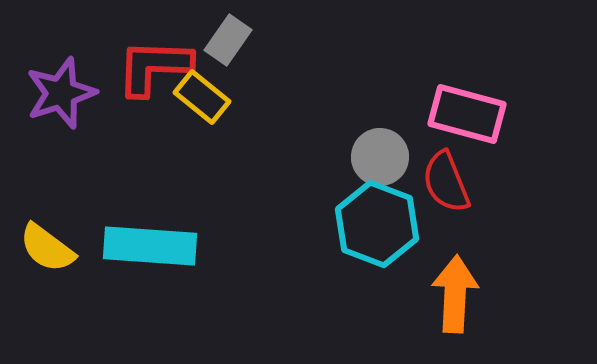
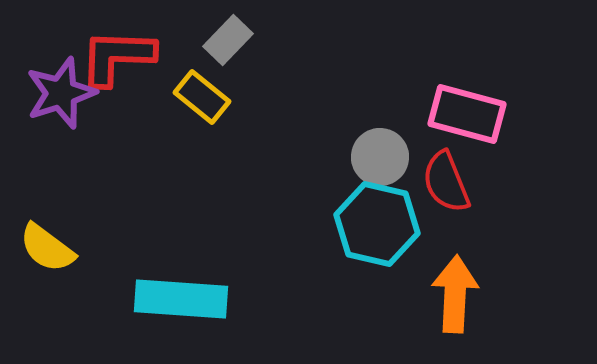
gray rectangle: rotated 9 degrees clockwise
red L-shape: moved 37 px left, 10 px up
cyan hexagon: rotated 8 degrees counterclockwise
cyan rectangle: moved 31 px right, 53 px down
